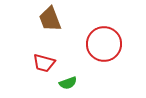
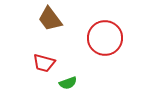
brown trapezoid: rotated 16 degrees counterclockwise
red circle: moved 1 px right, 6 px up
